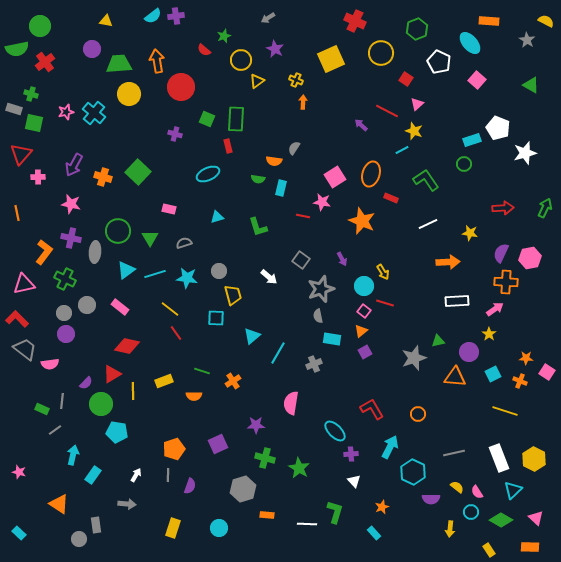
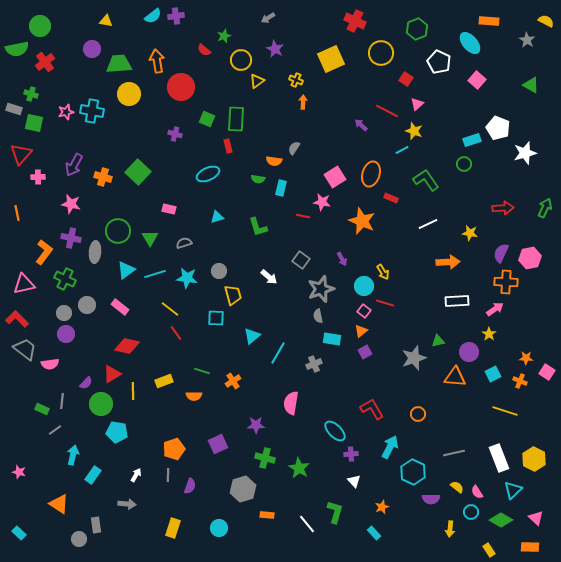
cyan cross at (94, 113): moved 2 px left, 2 px up; rotated 30 degrees counterclockwise
white line at (307, 524): rotated 48 degrees clockwise
